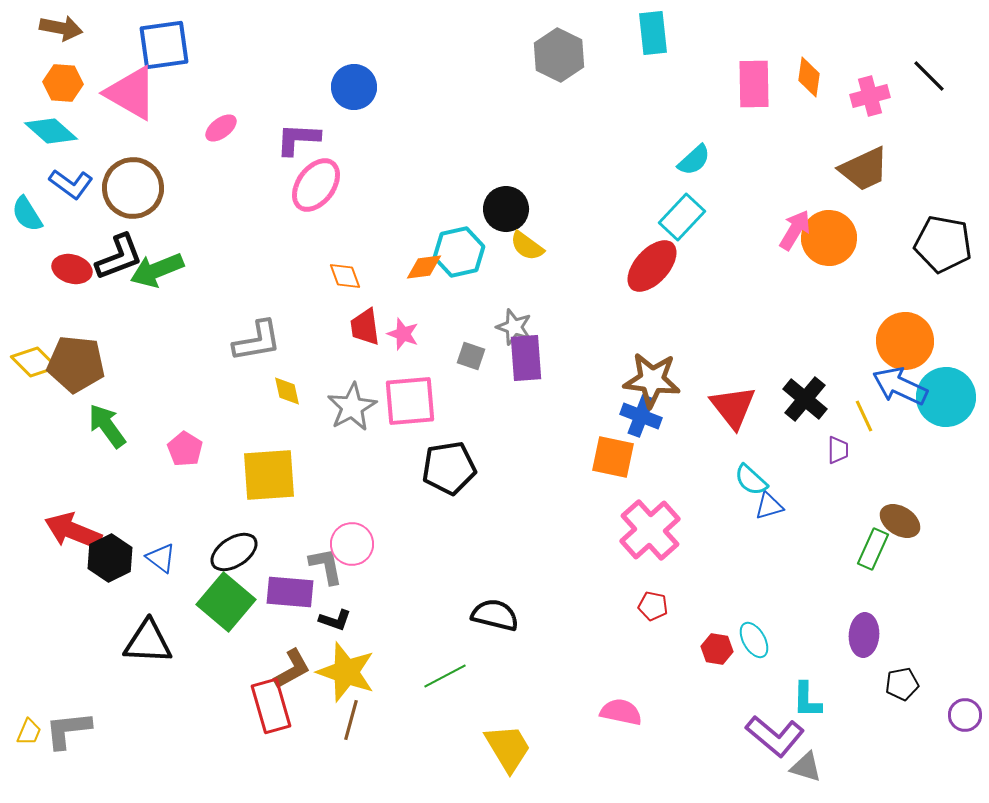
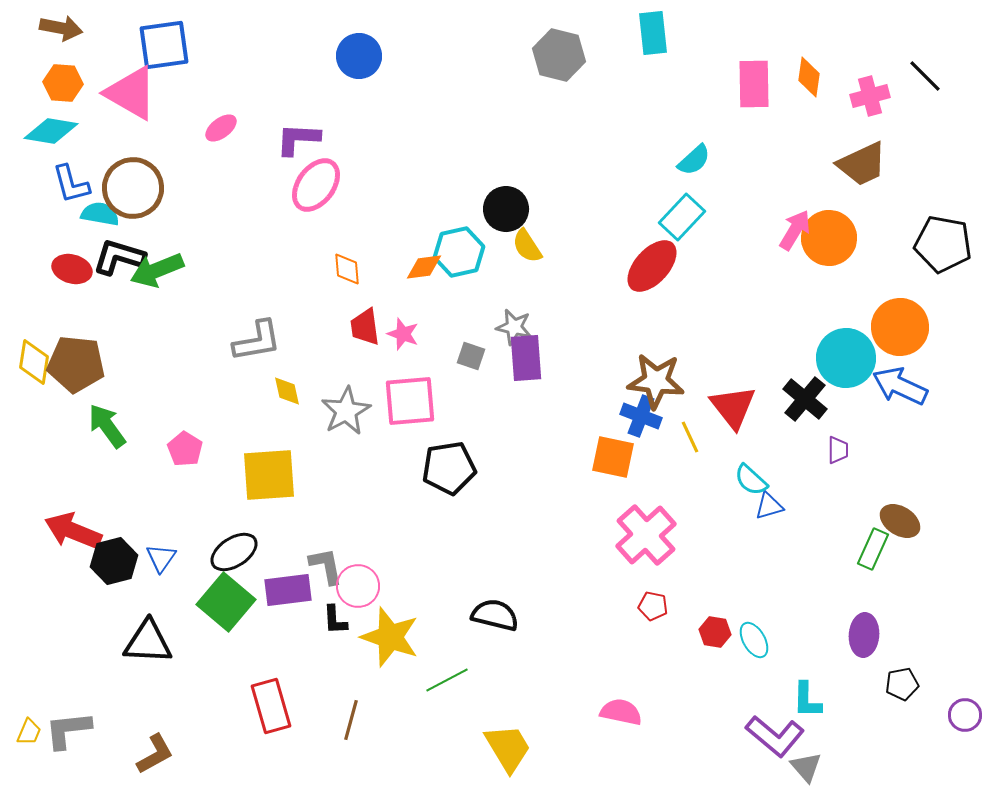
gray hexagon at (559, 55): rotated 12 degrees counterclockwise
black line at (929, 76): moved 4 px left
blue circle at (354, 87): moved 5 px right, 31 px up
cyan diamond at (51, 131): rotated 32 degrees counterclockwise
brown trapezoid at (864, 169): moved 2 px left, 5 px up
blue L-shape at (71, 184): rotated 39 degrees clockwise
cyan semicircle at (27, 214): moved 73 px right; rotated 132 degrees clockwise
yellow semicircle at (527, 246): rotated 21 degrees clockwise
black L-shape at (119, 257): rotated 142 degrees counterclockwise
orange diamond at (345, 276): moved 2 px right, 7 px up; rotated 16 degrees clockwise
gray star at (514, 327): rotated 6 degrees counterclockwise
orange circle at (905, 341): moved 5 px left, 14 px up
yellow diamond at (34, 362): rotated 54 degrees clockwise
brown star at (652, 380): moved 4 px right, 1 px down
cyan circle at (946, 397): moved 100 px left, 39 px up
gray star at (352, 407): moved 6 px left, 4 px down
yellow line at (864, 416): moved 174 px left, 21 px down
pink cross at (650, 530): moved 4 px left, 5 px down
pink circle at (352, 544): moved 6 px right, 42 px down
black hexagon at (110, 558): moved 4 px right, 3 px down; rotated 12 degrees clockwise
blue triangle at (161, 558): rotated 28 degrees clockwise
purple rectangle at (290, 592): moved 2 px left, 2 px up; rotated 12 degrees counterclockwise
black L-shape at (335, 620): rotated 68 degrees clockwise
red hexagon at (717, 649): moved 2 px left, 17 px up
brown L-shape at (292, 669): moved 137 px left, 85 px down
yellow star at (346, 672): moved 44 px right, 35 px up
green line at (445, 676): moved 2 px right, 4 px down
gray triangle at (806, 767): rotated 32 degrees clockwise
